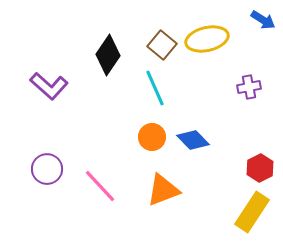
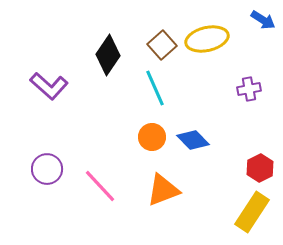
brown square: rotated 8 degrees clockwise
purple cross: moved 2 px down
